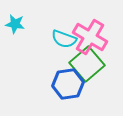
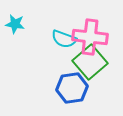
pink cross: rotated 24 degrees counterclockwise
green square: moved 3 px right, 2 px up
blue hexagon: moved 4 px right, 4 px down
